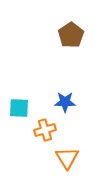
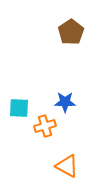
brown pentagon: moved 3 px up
orange cross: moved 4 px up
orange triangle: moved 8 px down; rotated 30 degrees counterclockwise
